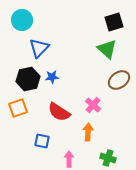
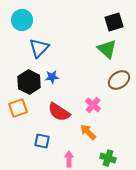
black hexagon: moved 1 px right, 3 px down; rotated 20 degrees counterclockwise
orange arrow: rotated 48 degrees counterclockwise
